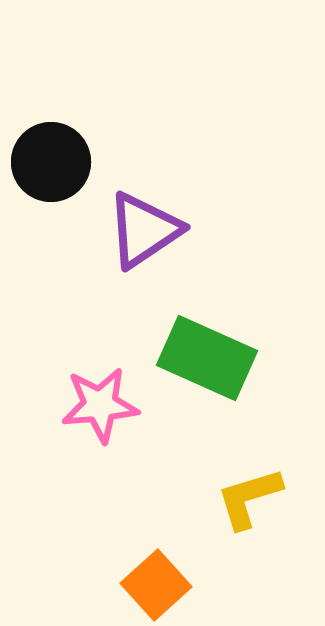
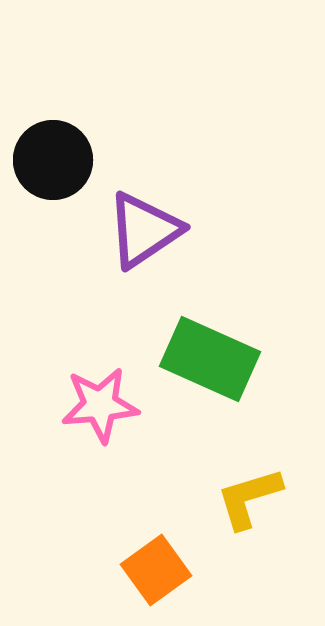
black circle: moved 2 px right, 2 px up
green rectangle: moved 3 px right, 1 px down
orange square: moved 15 px up; rotated 6 degrees clockwise
